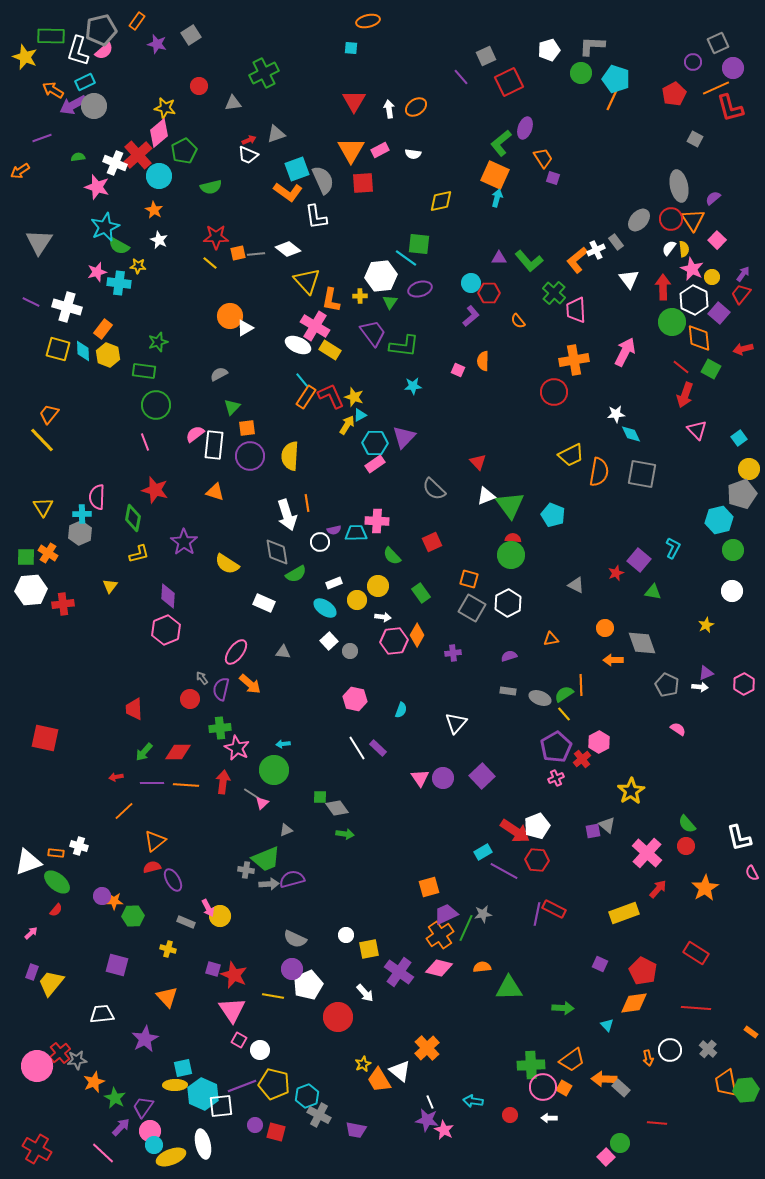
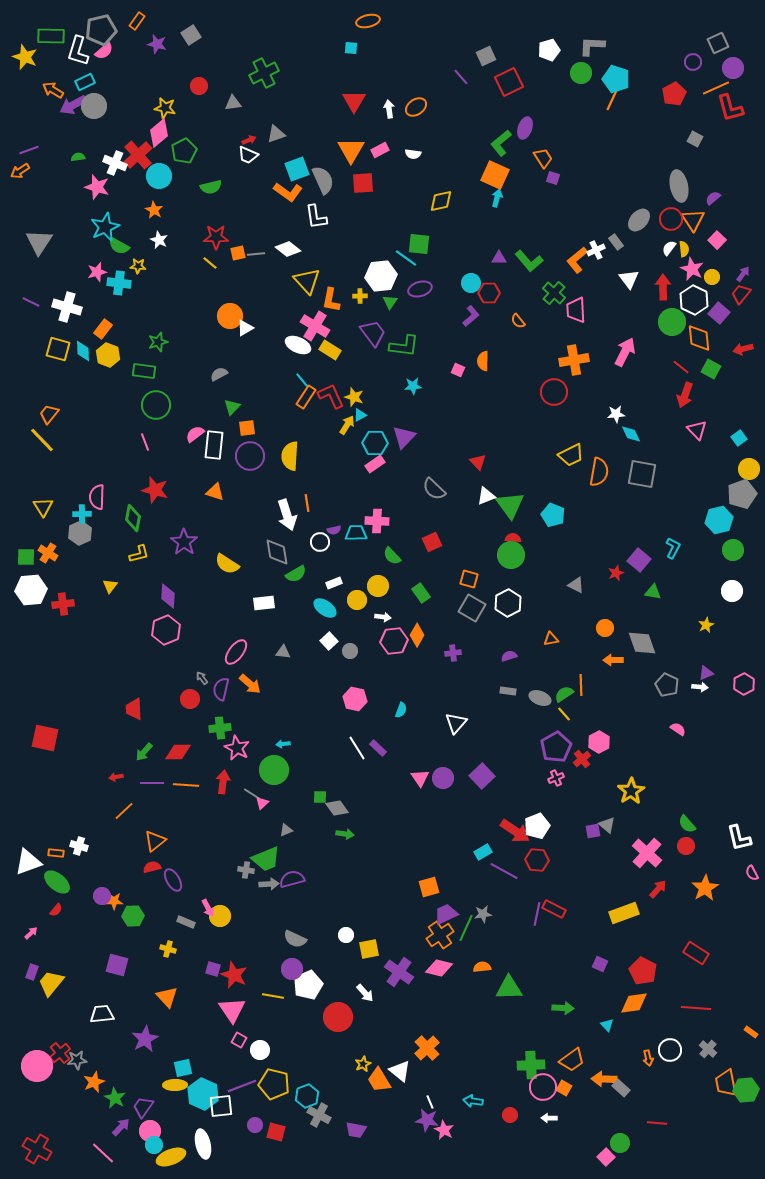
purple line at (42, 138): moved 13 px left, 12 px down
white rectangle at (264, 603): rotated 30 degrees counterclockwise
